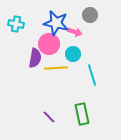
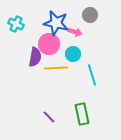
cyan cross: rotated 14 degrees clockwise
purple semicircle: moved 1 px up
